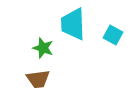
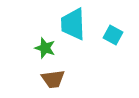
green star: moved 2 px right
brown trapezoid: moved 15 px right
